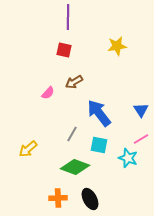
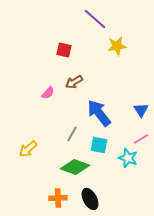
purple line: moved 27 px right, 2 px down; rotated 50 degrees counterclockwise
